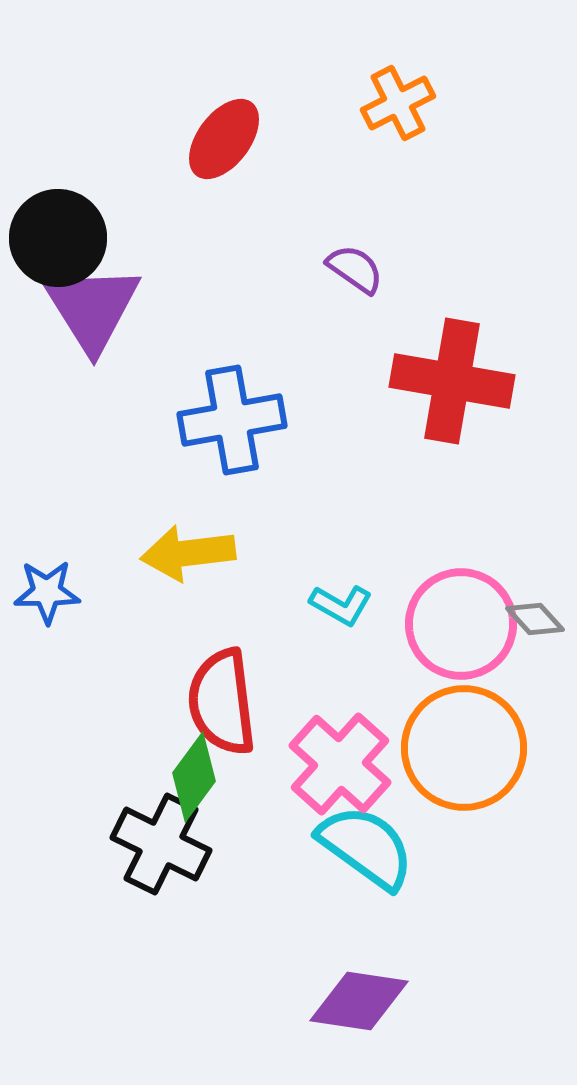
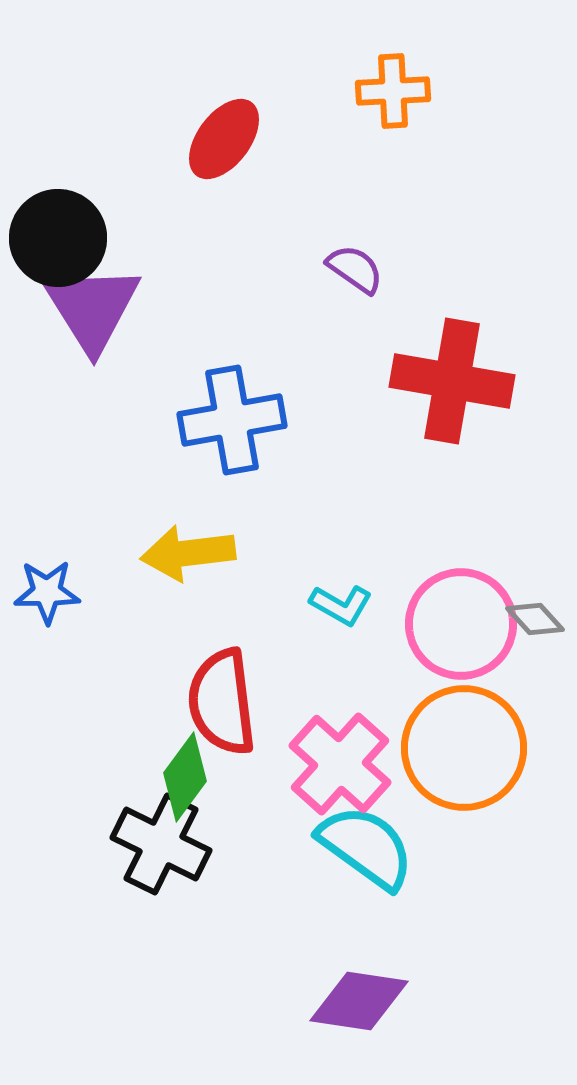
orange cross: moved 5 px left, 12 px up; rotated 24 degrees clockwise
green diamond: moved 9 px left
